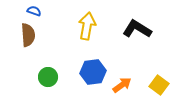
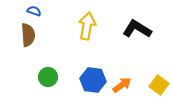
blue hexagon: moved 8 px down; rotated 15 degrees clockwise
